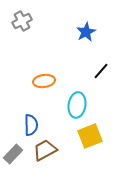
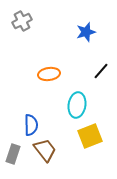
blue star: rotated 12 degrees clockwise
orange ellipse: moved 5 px right, 7 px up
brown trapezoid: rotated 80 degrees clockwise
gray rectangle: rotated 24 degrees counterclockwise
